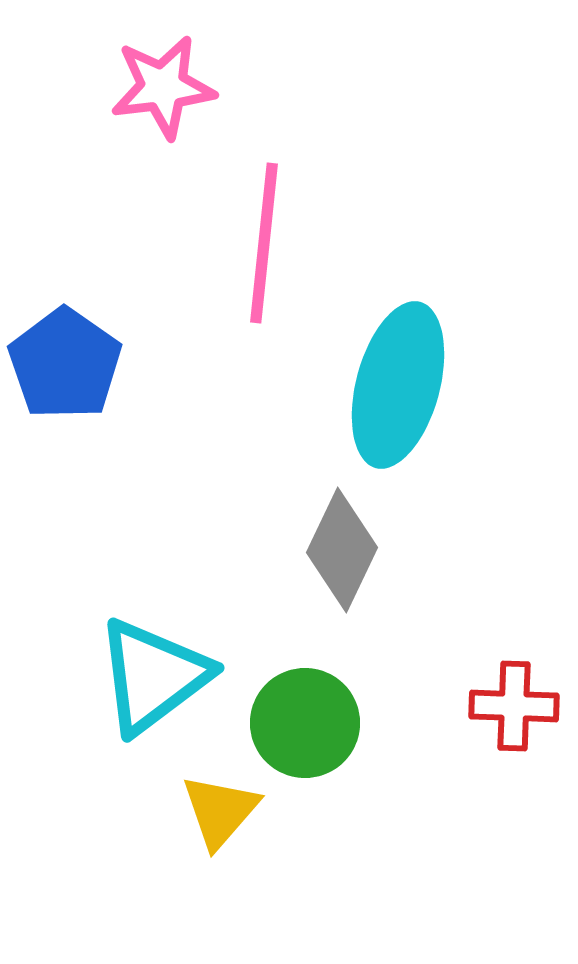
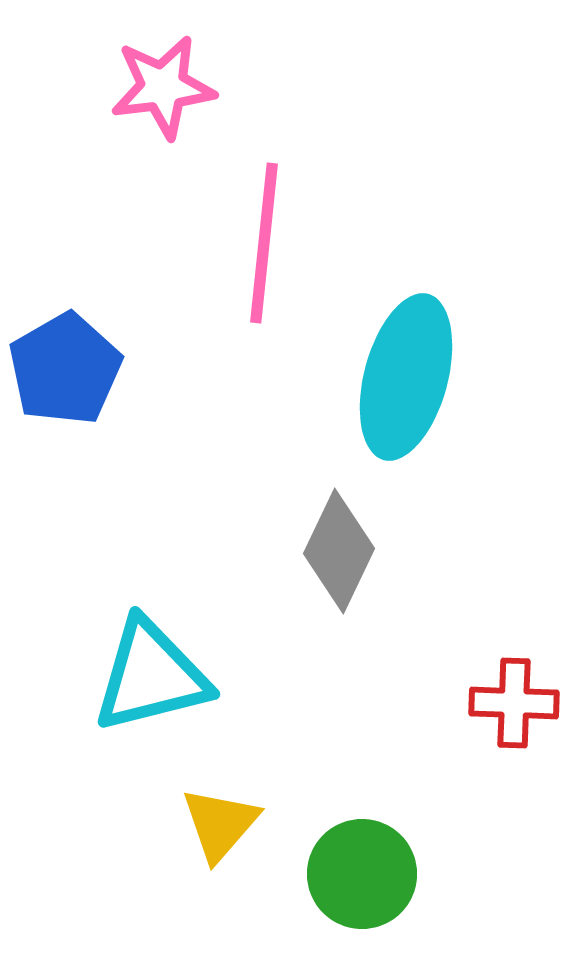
blue pentagon: moved 5 px down; rotated 7 degrees clockwise
cyan ellipse: moved 8 px right, 8 px up
gray diamond: moved 3 px left, 1 px down
cyan triangle: moved 2 px left; rotated 23 degrees clockwise
red cross: moved 3 px up
green circle: moved 57 px right, 151 px down
yellow triangle: moved 13 px down
